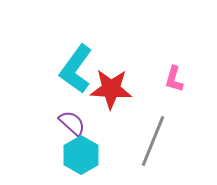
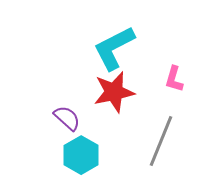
cyan L-shape: moved 38 px right, 21 px up; rotated 27 degrees clockwise
red star: moved 3 px right, 3 px down; rotated 15 degrees counterclockwise
purple semicircle: moved 5 px left, 5 px up
gray line: moved 8 px right
